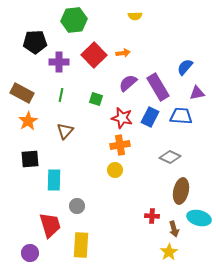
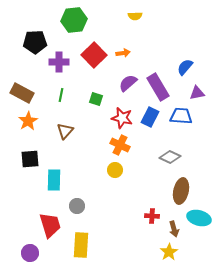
orange cross: rotated 36 degrees clockwise
